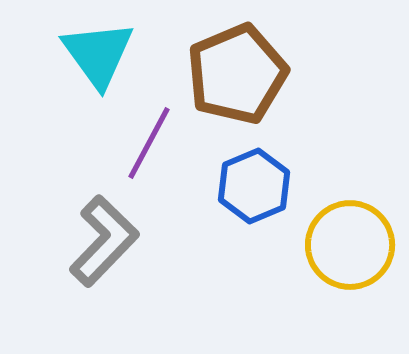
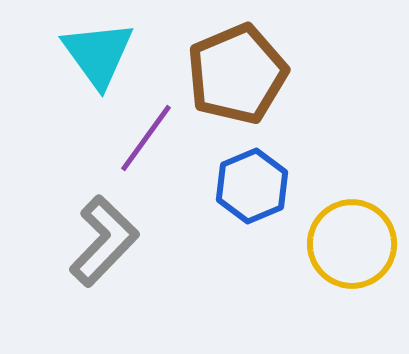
purple line: moved 3 px left, 5 px up; rotated 8 degrees clockwise
blue hexagon: moved 2 px left
yellow circle: moved 2 px right, 1 px up
